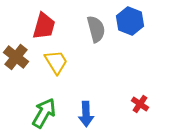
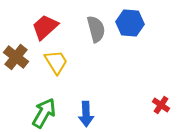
blue hexagon: moved 2 px down; rotated 16 degrees counterclockwise
red trapezoid: moved 1 px right, 1 px down; rotated 148 degrees counterclockwise
red cross: moved 21 px right, 1 px down
